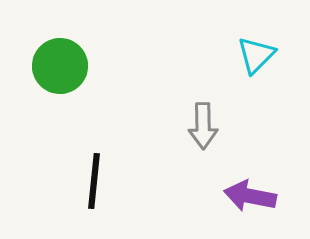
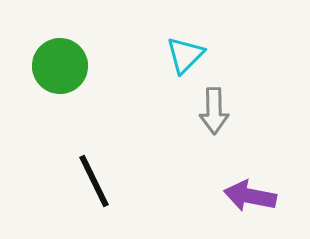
cyan triangle: moved 71 px left
gray arrow: moved 11 px right, 15 px up
black line: rotated 32 degrees counterclockwise
